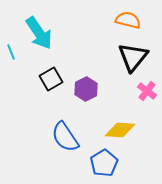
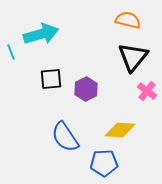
cyan arrow: moved 2 px right, 1 px down; rotated 72 degrees counterclockwise
black square: rotated 25 degrees clockwise
blue pentagon: rotated 28 degrees clockwise
